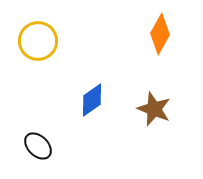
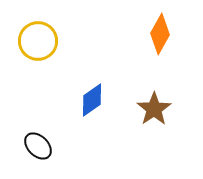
brown star: rotated 16 degrees clockwise
